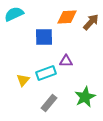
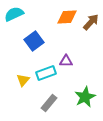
blue square: moved 10 px left, 4 px down; rotated 36 degrees counterclockwise
